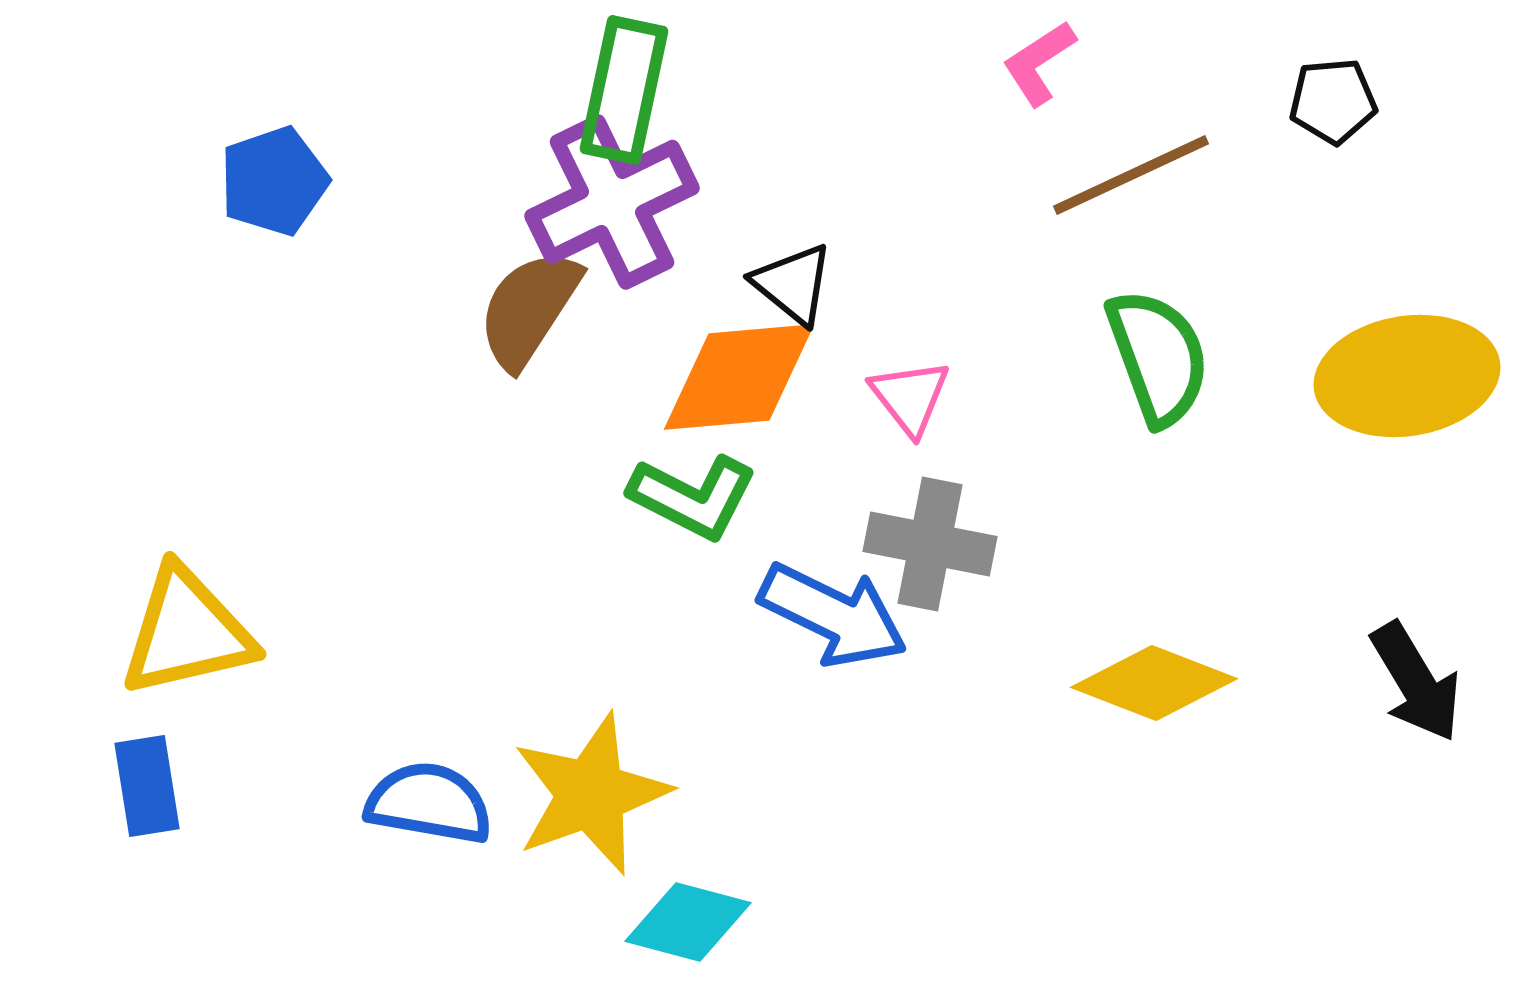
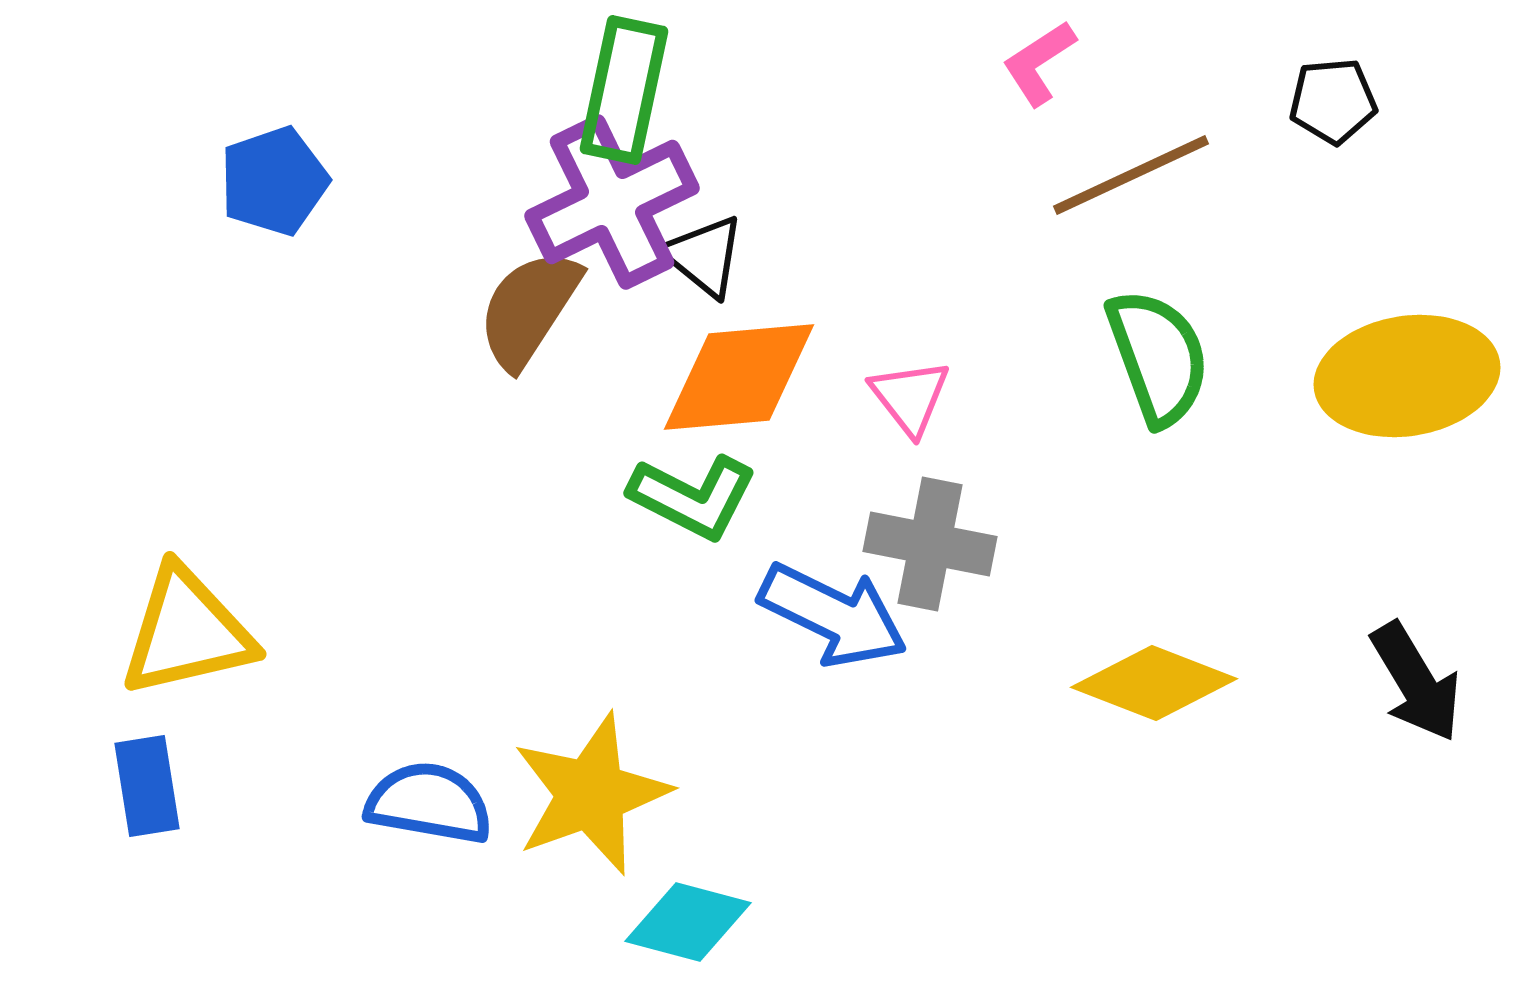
black triangle: moved 89 px left, 28 px up
